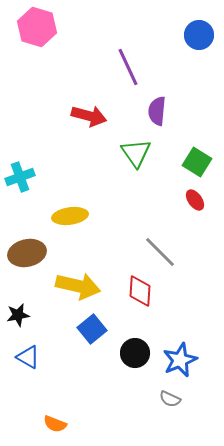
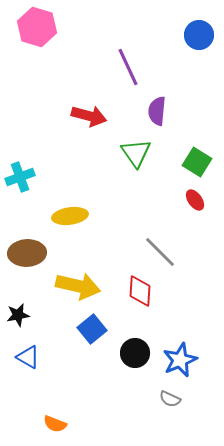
brown ellipse: rotated 9 degrees clockwise
